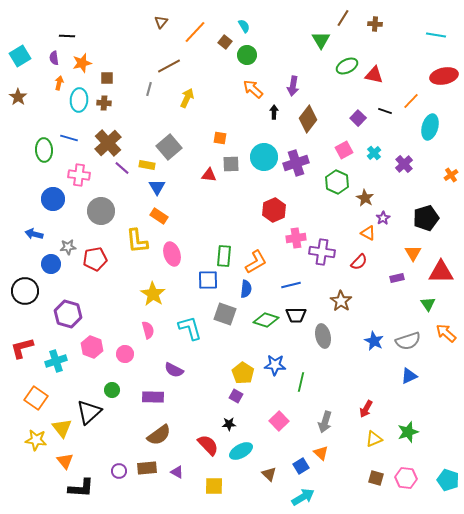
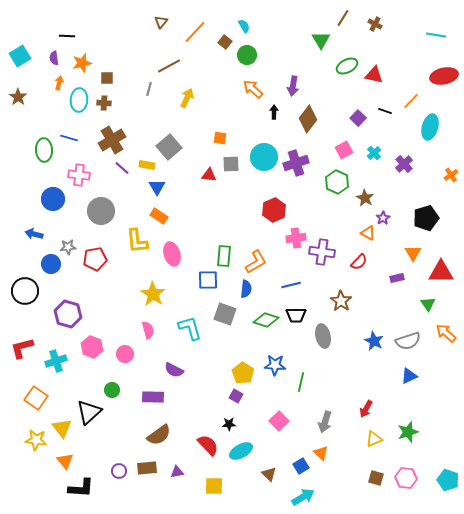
brown cross at (375, 24): rotated 24 degrees clockwise
brown cross at (108, 143): moved 4 px right, 3 px up; rotated 12 degrees clockwise
purple triangle at (177, 472): rotated 40 degrees counterclockwise
